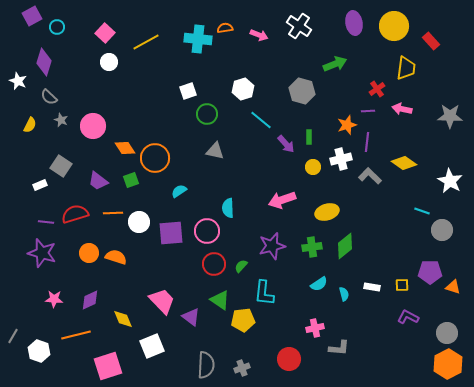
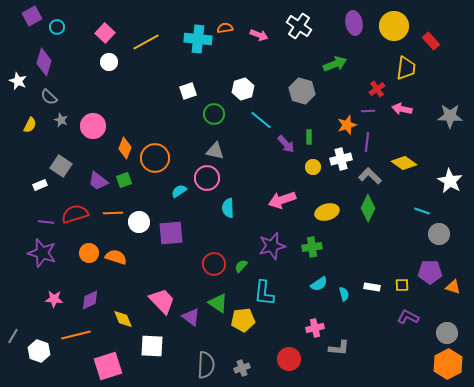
green circle at (207, 114): moved 7 px right
orange diamond at (125, 148): rotated 55 degrees clockwise
green square at (131, 180): moved 7 px left
gray circle at (442, 230): moved 3 px left, 4 px down
pink circle at (207, 231): moved 53 px up
green diamond at (345, 246): moved 23 px right, 38 px up; rotated 24 degrees counterclockwise
green triangle at (220, 300): moved 2 px left, 3 px down
white square at (152, 346): rotated 25 degrees clockwise
